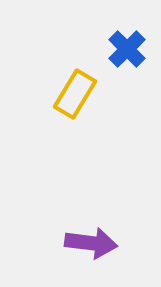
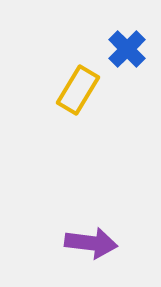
yellow rectangle: moved 3 px right, 4 px up
